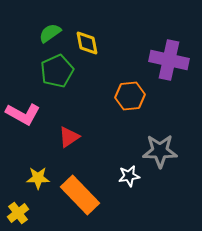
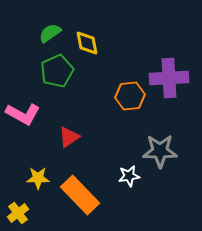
purple cross: moved 18 px down; rotated 15 degrees counterclockwise
